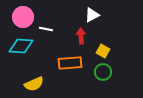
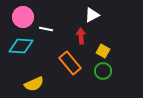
orange rectangle: rotated 55 degrees clockwise
green circle: moved 1 px up
